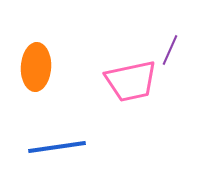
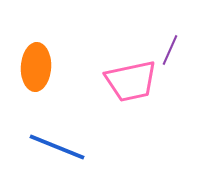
blue line: rotated 30 degrees clockwise
